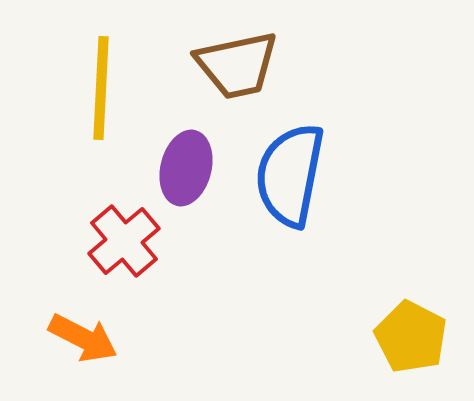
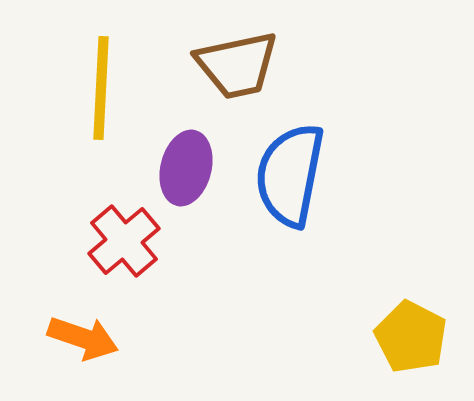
orange arrow: rotated 8 degrees counterclockwise
